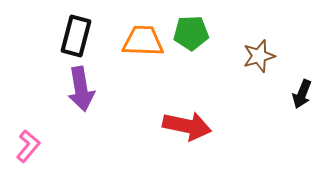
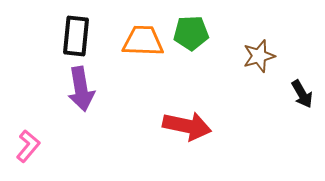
black rectangle: rotated 9 degrees counterclockwise
black arrow: rotated 52 degrees counterclockwise
